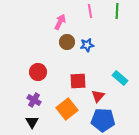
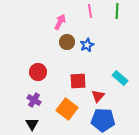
blue star: rotated 16 degrees counterclockwise
orange square: rotated 15 degrees counterclockwise
black triangle: moved 2 px down
